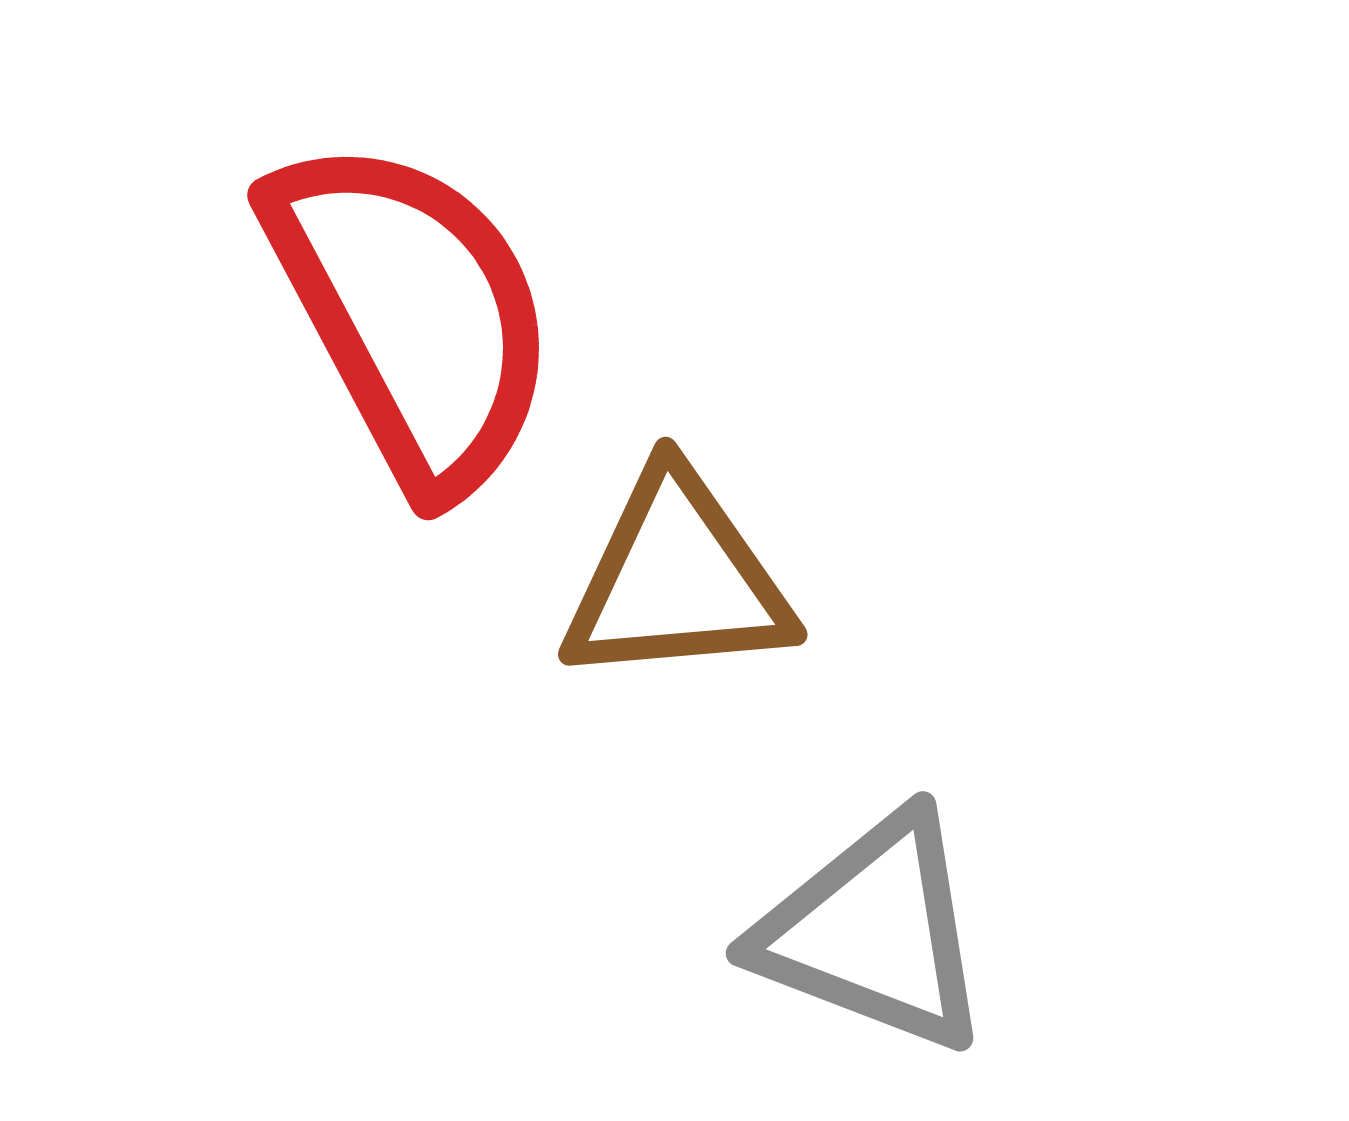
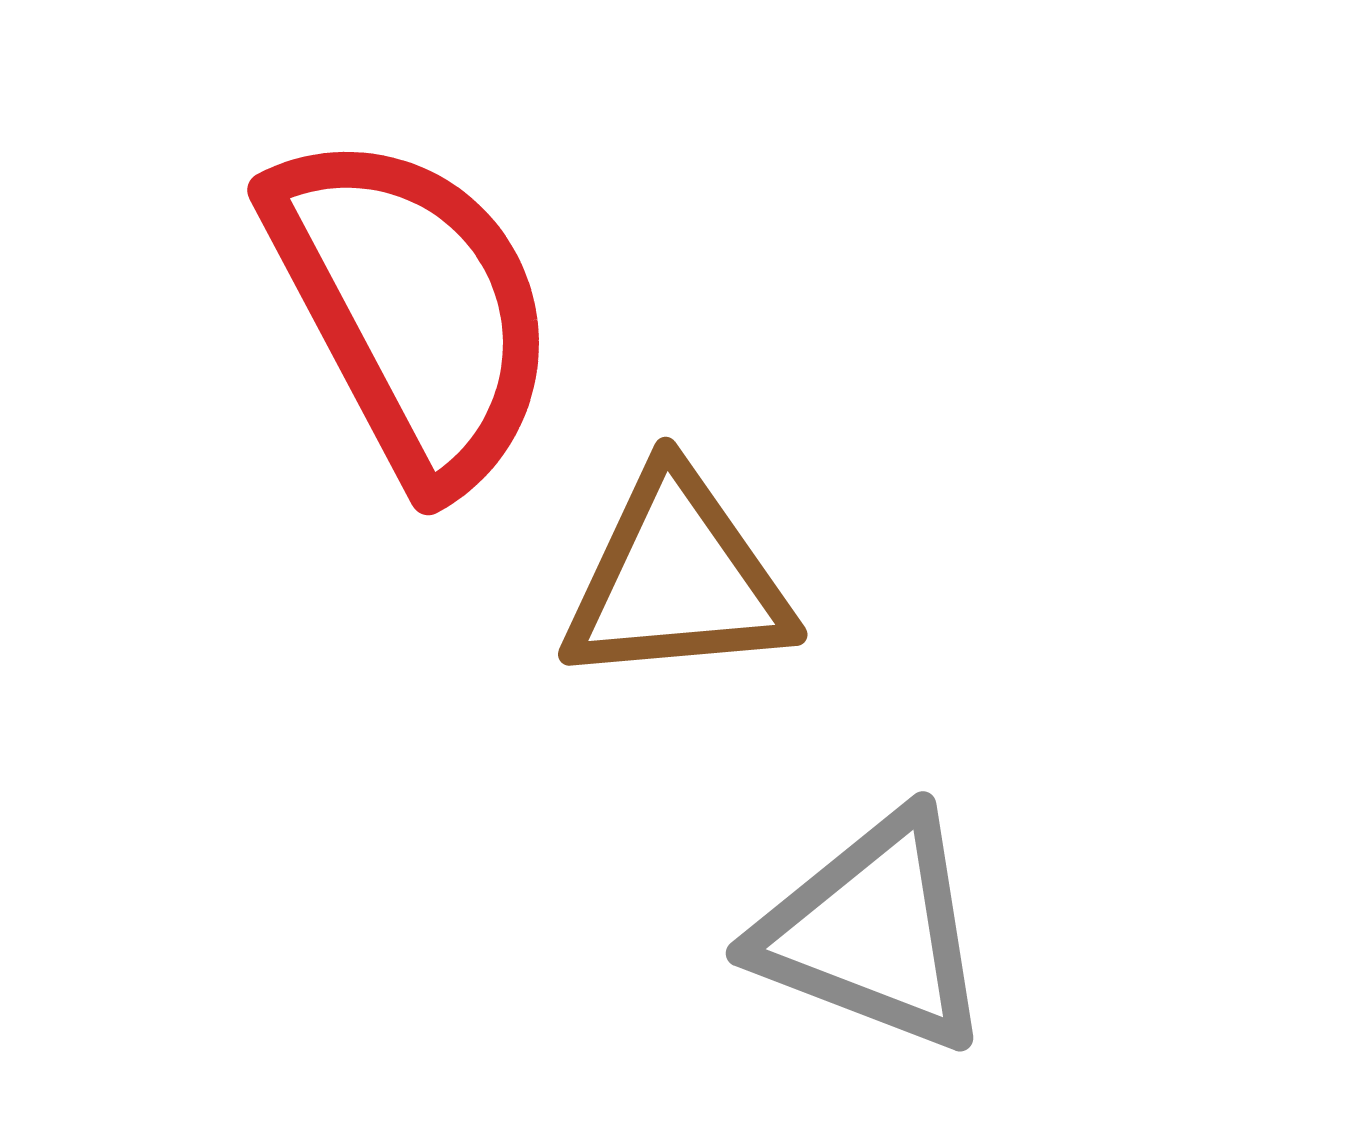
red semicircle: moved 5 px up
